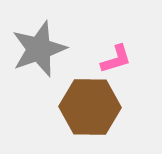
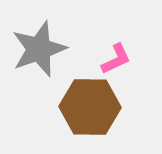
pink L-shape: rotated 8 degrees counterclockwise
